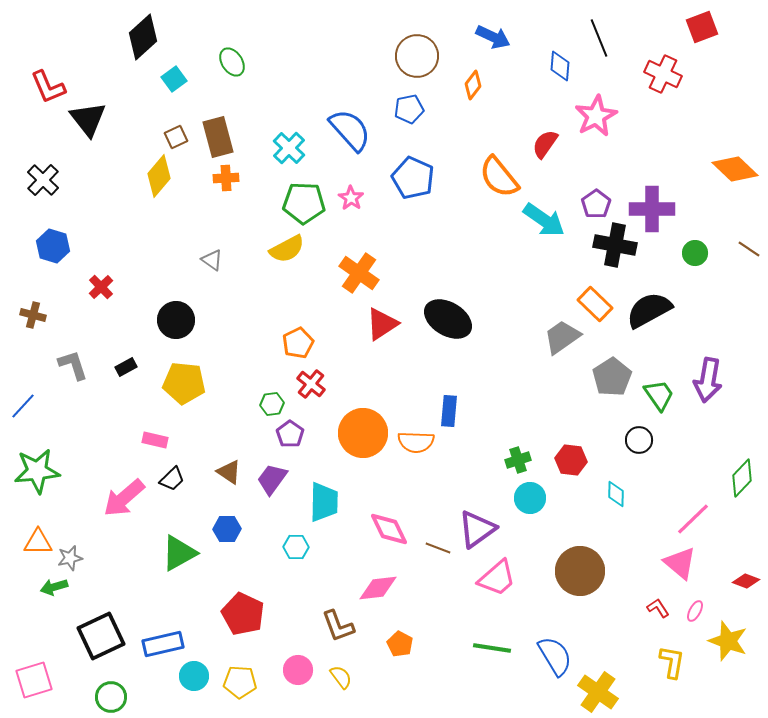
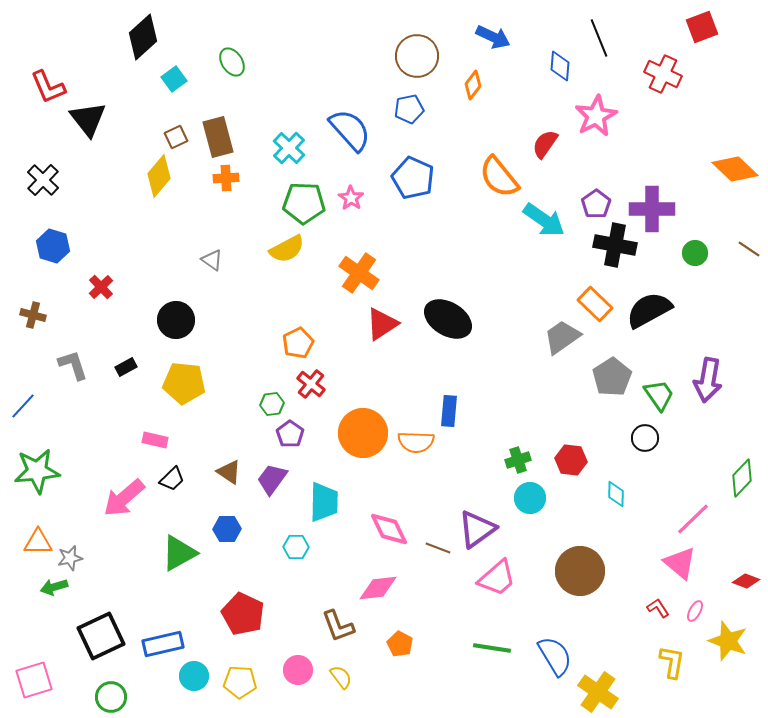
black circle at (639, 440): moved 6 px right, 2 px up
